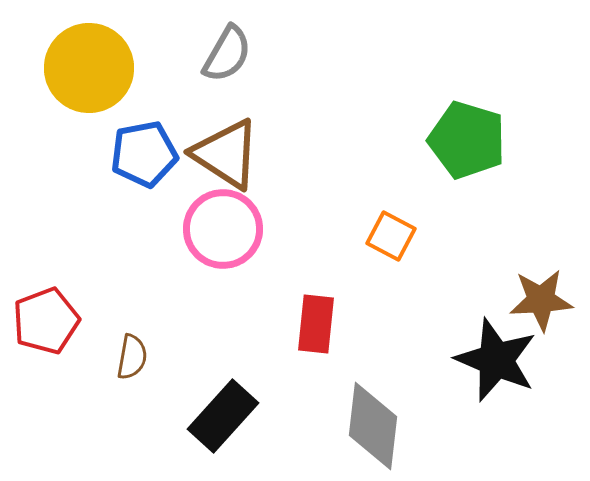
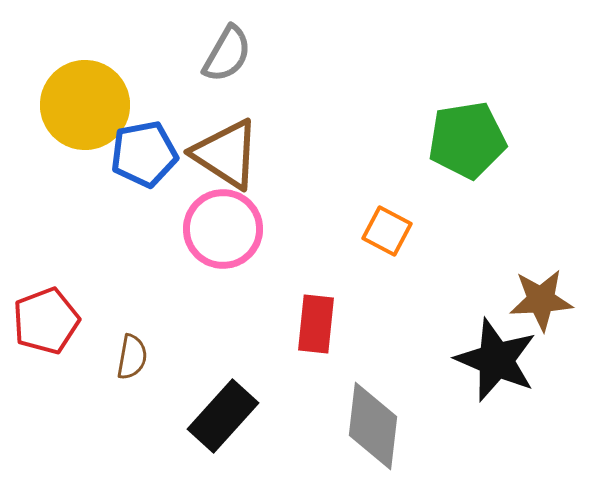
yellow circle: moved 4 px left, 37 px down
green pentagon: rotated 26 degrees counterclockwise
orange square: moved 4 px left, 5 px up
